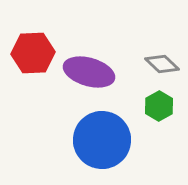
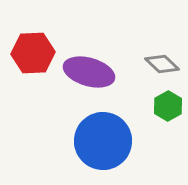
green hexagon: moved 9 px right
blue circle: moved 1 px right, 1 px down
